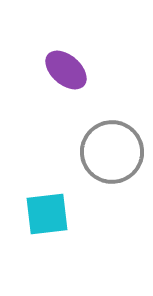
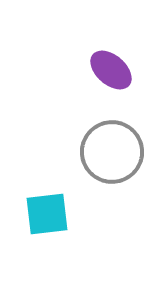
purple ellipse: moved 45 px right
